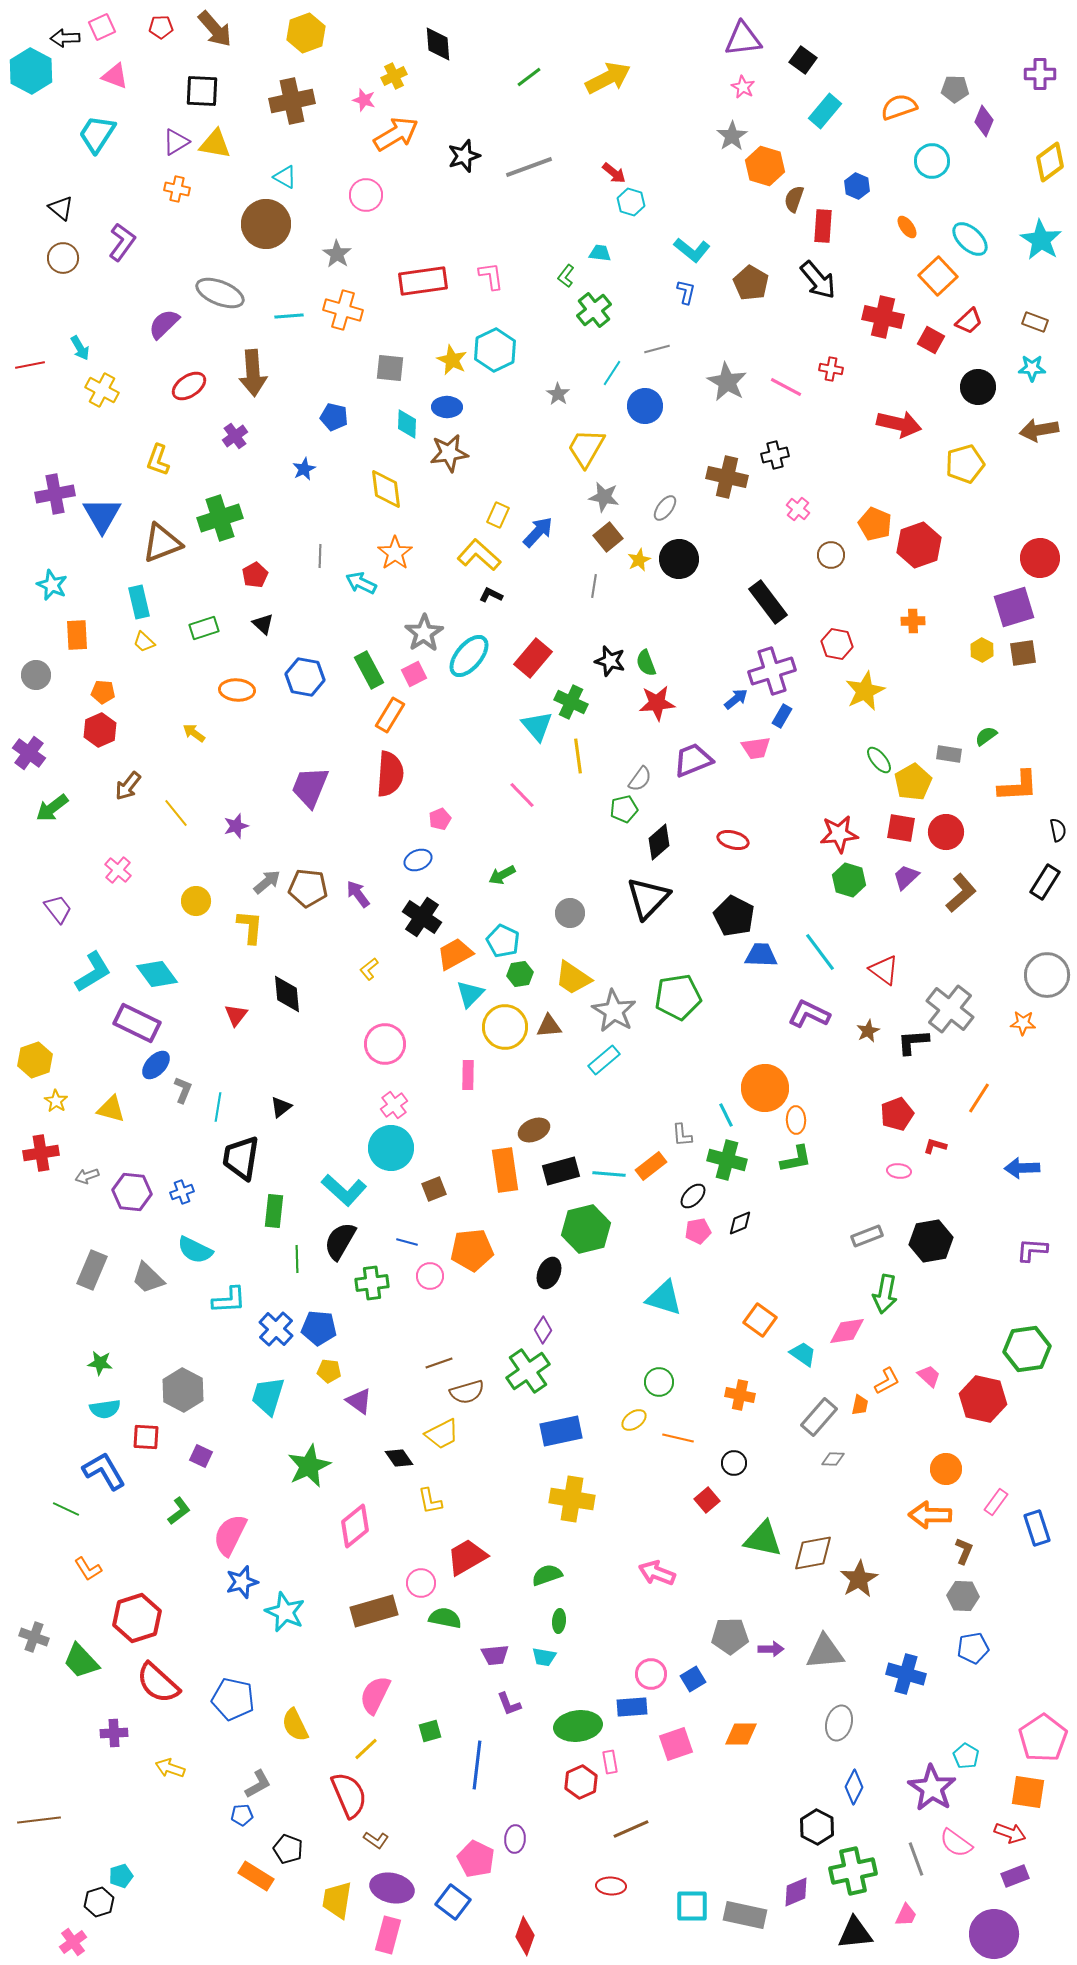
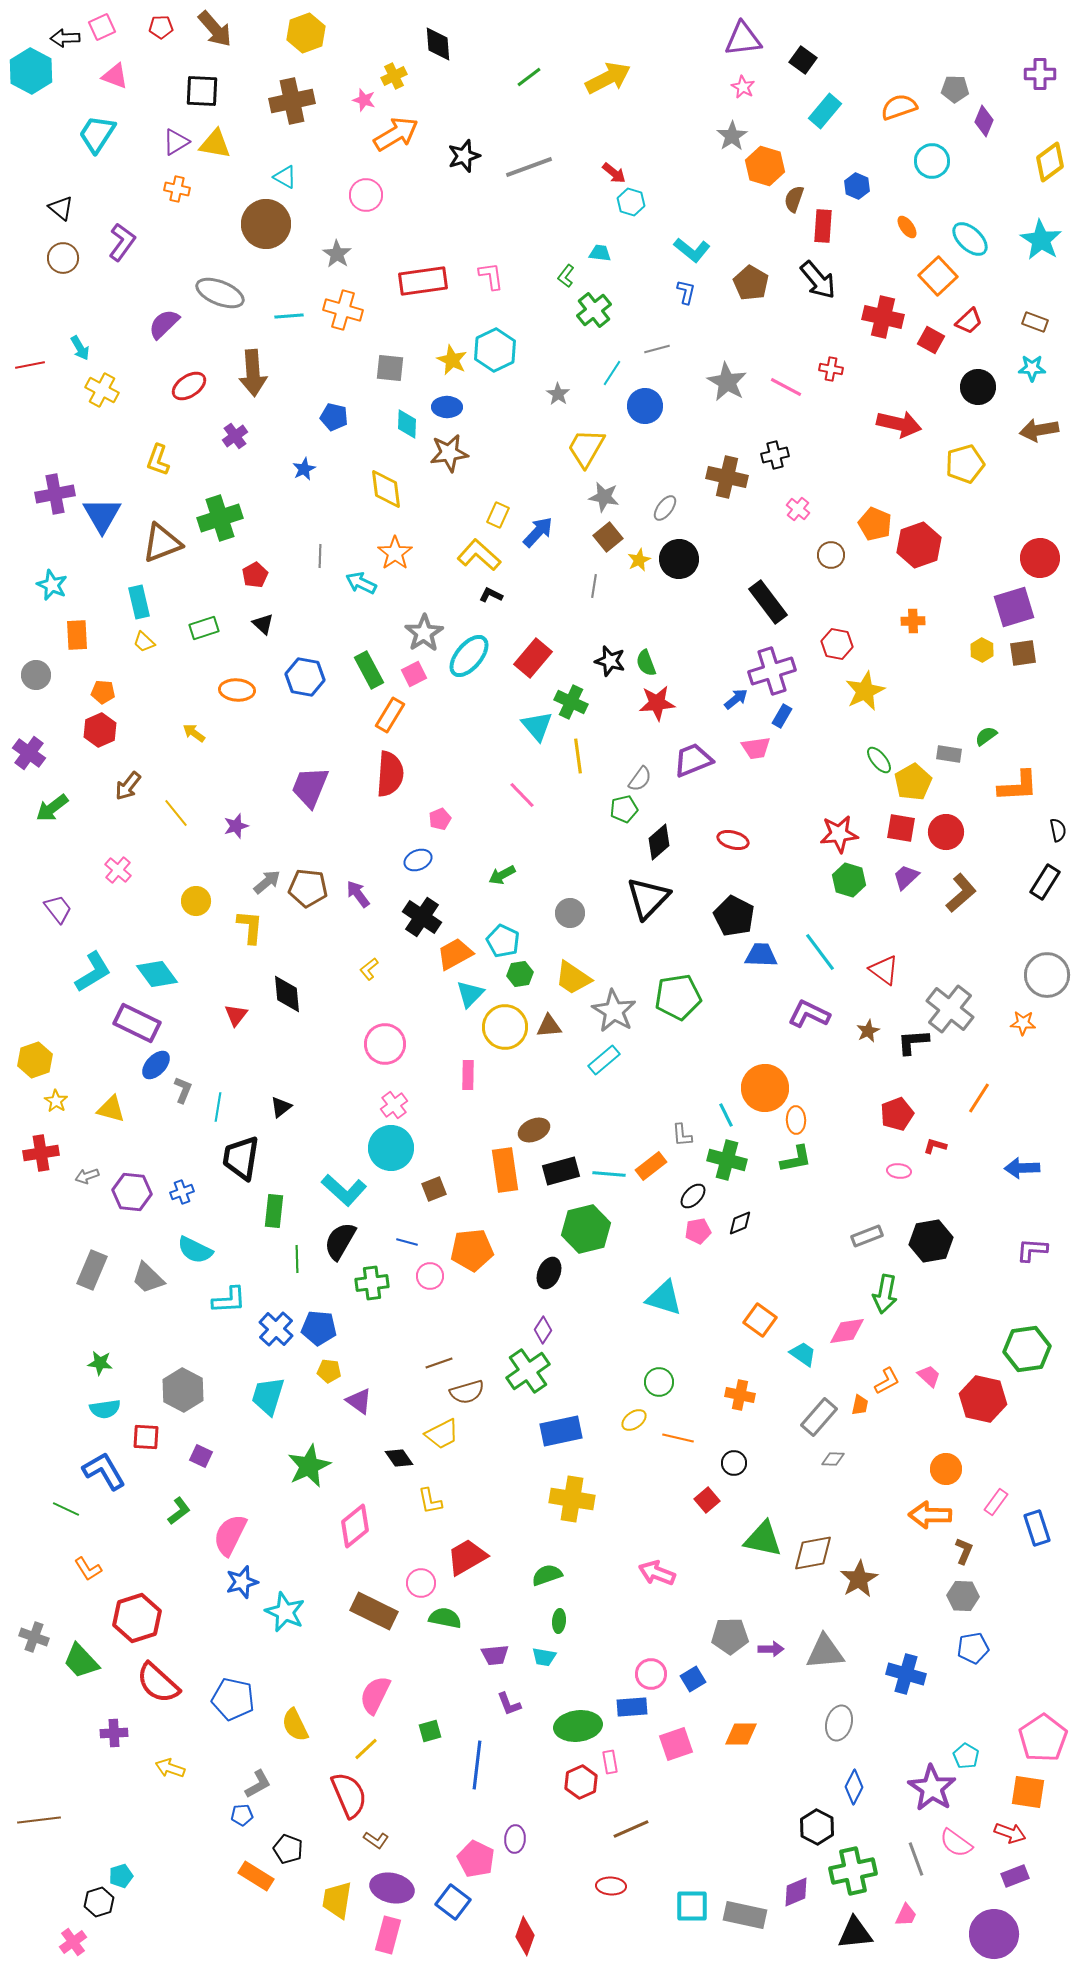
brown rectangle at (374, 1611): rotated 42 degrees clockwise
